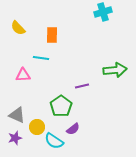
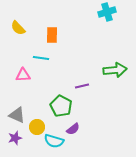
cyan cross: moved 4 px right
green pentagon: rotated 10 degrees counterclockwise
cyan semicircle: rotated 18 degrees counterclockwise
